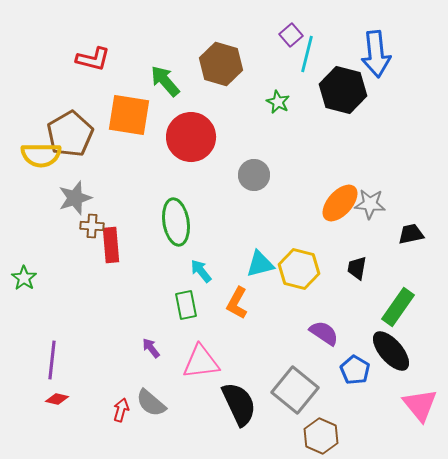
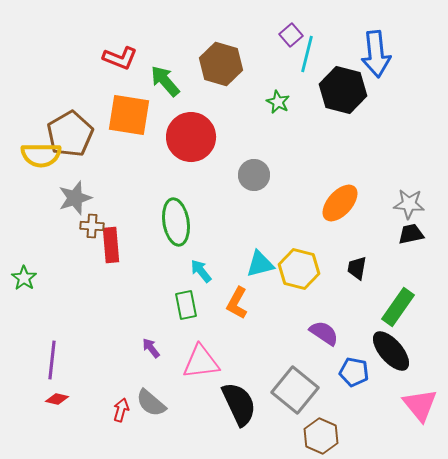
red L-shape at (93, 59): moved 27 px right, 1 px up; rotated 8 degrees clockwise
gray star at (370, 204): moved 39 px right
blue pentagon at (355, 370): moved 1 px left, 2 px down; rotated 20 degrees counterclockwise
